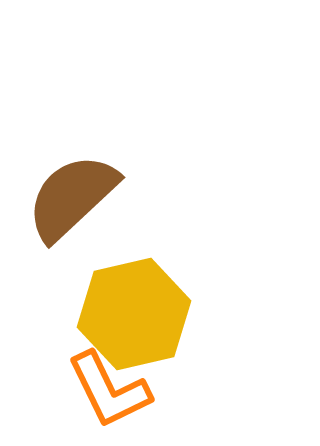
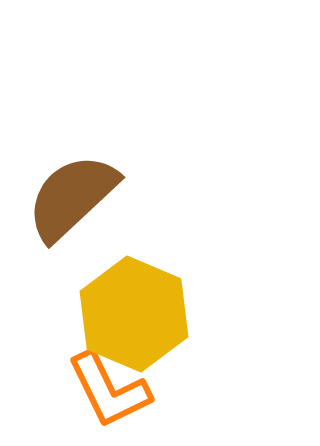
yellow hexagon: rotated 24 degrees counterclockwise
